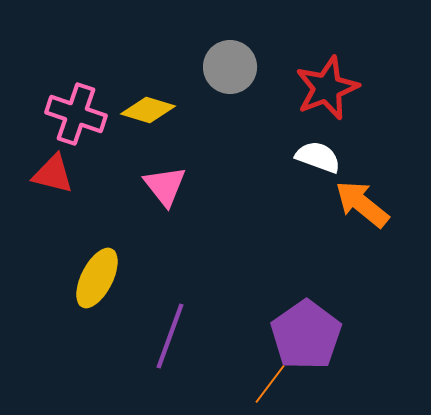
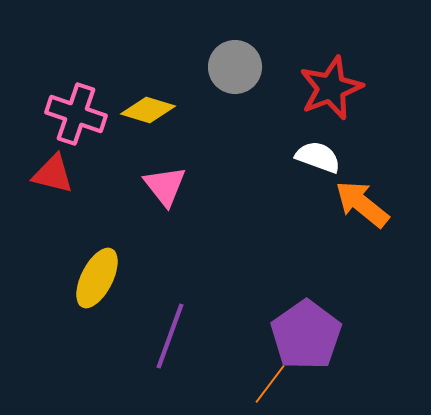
gray circle: moved 5 px right
red star: moved 4 px right
